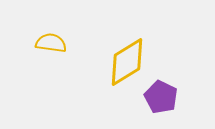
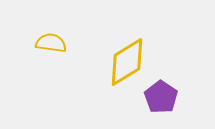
purple pentagon: rotated 8 degrees clockwise
